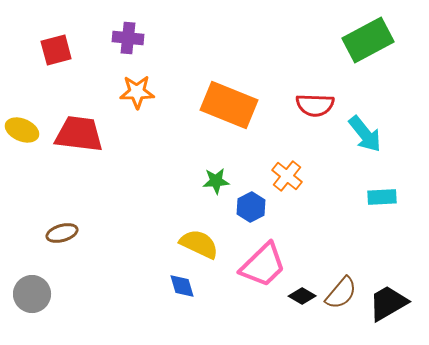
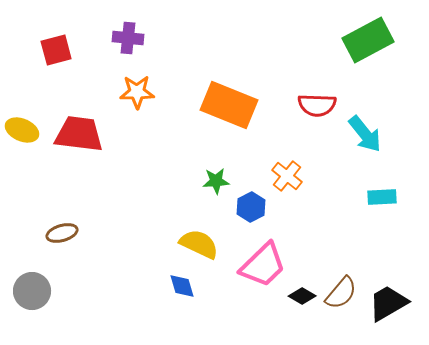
red semicircle: moved 2 px right
gray circle: moved 3 px up
